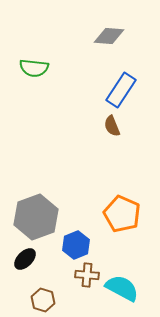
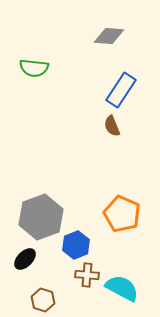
gray hexagon: moved 5 px right
